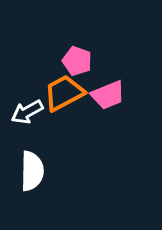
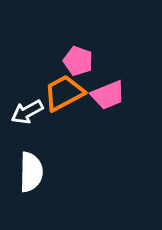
pink pentagon: moved 1 px right
white semicircle: moved 1 px left, 1 px down
